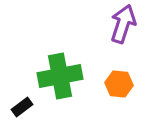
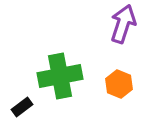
orange hexagon: rotated 16 degrees clockwise
